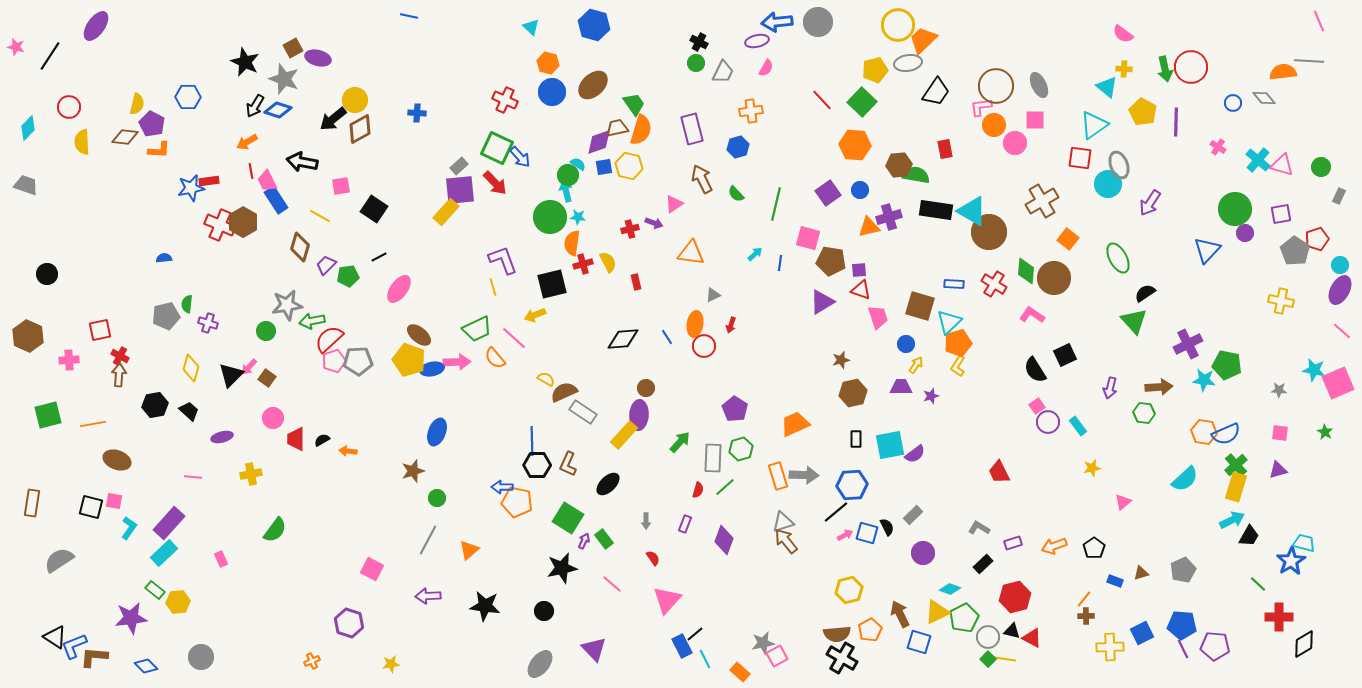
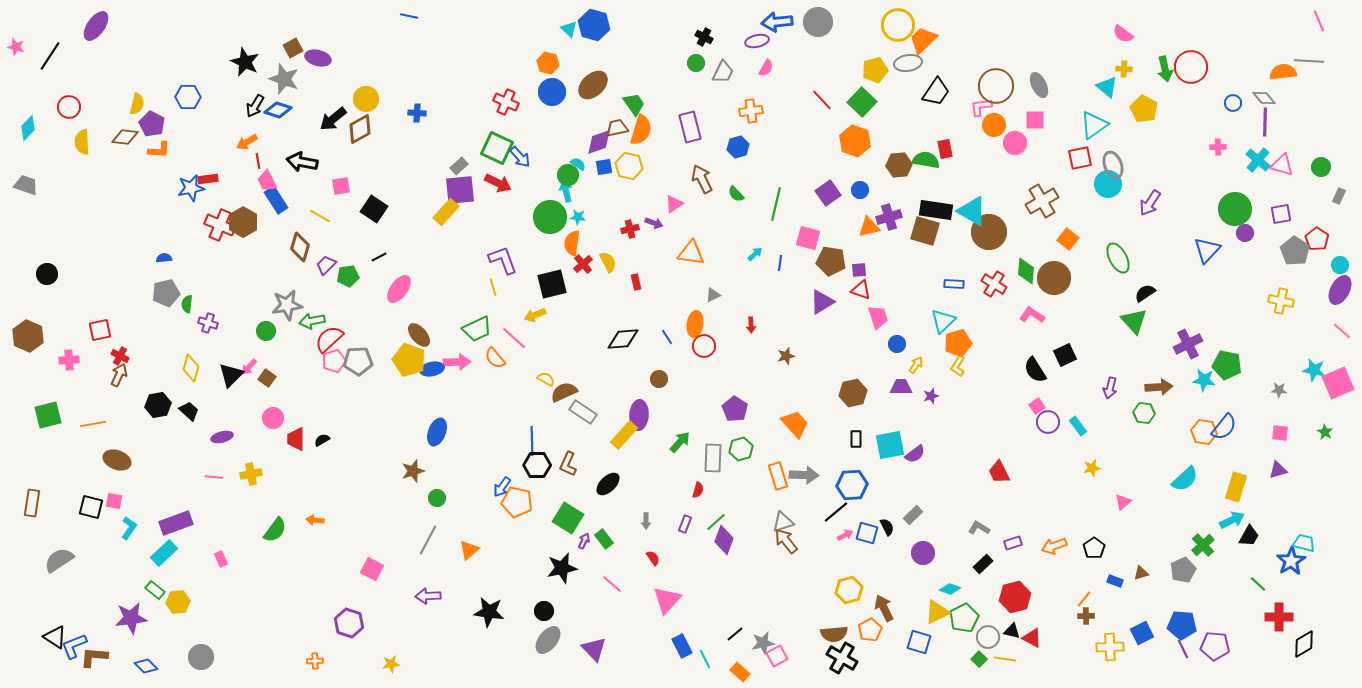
cyan triangle at (531, 27): moved 38 px right, 2 px down
black cross at (699, 42): moved 5 px right, 5 px up
yellow circle at (355, 100): moved 11 px right, 1 px up
red cross at (505, 100): moved 1 px right, 2 px down
yellow pentagon at (1143, 112): moved 1 px right, 3 px up
purple line at (1176, 122): moved 89 px right
purple rectangle at (692, 129): moved 2 px left, 2 px up
orange hexagon at (855, 145): moved 4 px up; rotated 16 degrees clockwise
pink cross at (1218, 147): rotated 35 degrees counterclockwise
red square at (1080, 158): rotated 20 degrees counterclockwise
gray ellipse at (1119, 165): moved 6 px left
red line at (251, 171): moved 7 px right, 10 px up
green semicircle at (916, 175): moved 10 px right, 15 px up
red rectangle at (209, 181): moved 1 px left, 2 px up
red arrow at (495, 183): moved 3 px right; rotated 20 degrees counterclockwise
red pentagon at (1317, 239): rotated 20 degrees counterclockwise
red cross at (583, 264): rotated 24 degrees counterclockwise
brown square at (920, 306): moved 5 px right, 75 px up
gray pentagon at (166, 316): moved 23 px up
cyan triangle at (949, 322): moved 6 px left, 1 px up
red arrow at (731, 325): moved 20 px right; rotated 21 degrees counterclockwise
brown ellipse at (419, 335): rotated 10 degrees clockwise
blue circle at (906, 344): moved 9 px left
brown star at (841, 360): moved 55 px left, 4 px up
brown arrow at (119, 375): rotated 20 degrees clockwise
brown circle at (646, 388): moved 13 px right, 9 px up
black hexagon at (155, 405): moved 3 px right
orange trapezoid at (795, 424): rotated 72 degrees clockwise
blue semicircle at (1226, 434): moved 2 px left, 7 px up; rotated 28 degrees counterclockwise
orange arrow at (348, 451): moved 33 px left, 69 px down
green cross at (1236, 465): moved 33 px left, 80 px down
pink line at (193, 477): moved 21 px right
blue arrow at (502, 487): rotated 55 degrees counterclockwise
green line at (725, 487): moved 9 px left, 35 px down
purple rectangle at (169, 523): moved 7 px right; rotated 28 degrees clockwise
black star at (485, 606): moved 4 px right, 6 px down
brown arrow at (900, 614): moved 16 px left, 6 px up
black line at (695, 634): moved 40 px right
brown semicircle at (837, 634): moved 3 px left
green square at (988, 659): moved 9 px left
orange cross at (312, 661): moved 3 px right; rotated 21 degrees clockwise
gray ellipse at (540, 664): moved 8 px right, 24 px up
